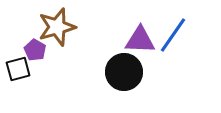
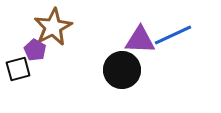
brown star: moved 4 px left; rotated 12 degrees counterclockwise
blue line: rotated 30 degrees clockwise
black circle: moved 2 px left, 2 px up
